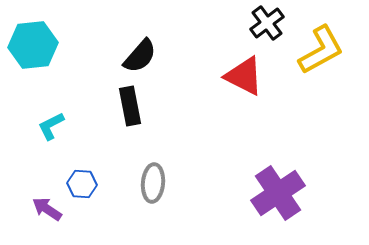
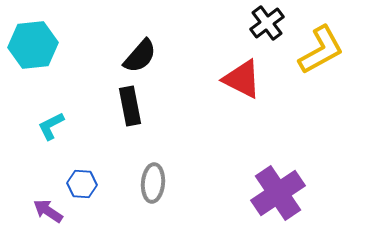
red triangle: moved 2 px left, 3 px down
purple arrow: moved 1 px right, 2 px down
